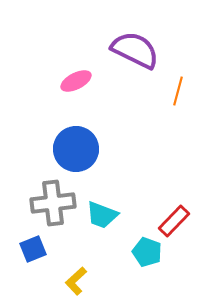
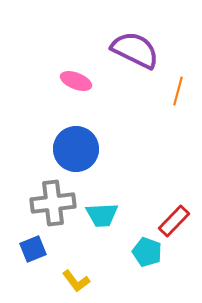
pink ellipse: rotated 48 degrees clockwise
cyan trapezoid: rotated 24 degrees counterclockwise
yellow L-shape: rotated 84 degrees counterclockwise
